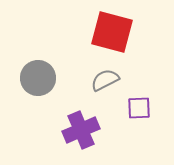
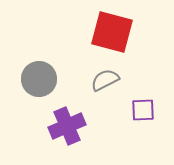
gray circle: moved 1 px right, 1 px down
purple square: moved 4 px right, 2 px down
purple cross: moved 14 px left, 4 px up
